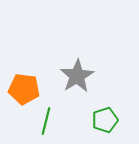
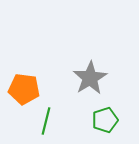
gray star: moved 13 px right, 2 px down
